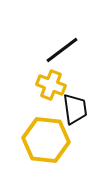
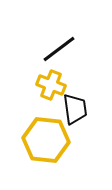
black line: moved 3 px left, 1 px up
